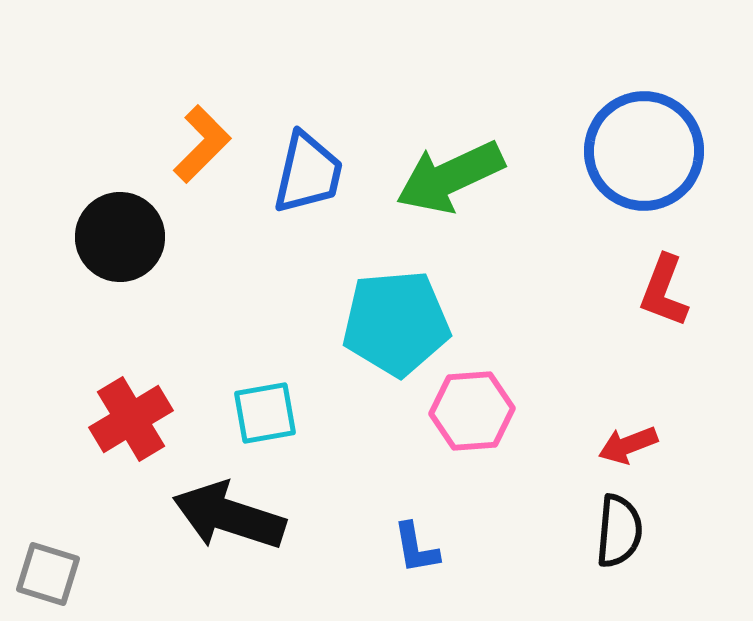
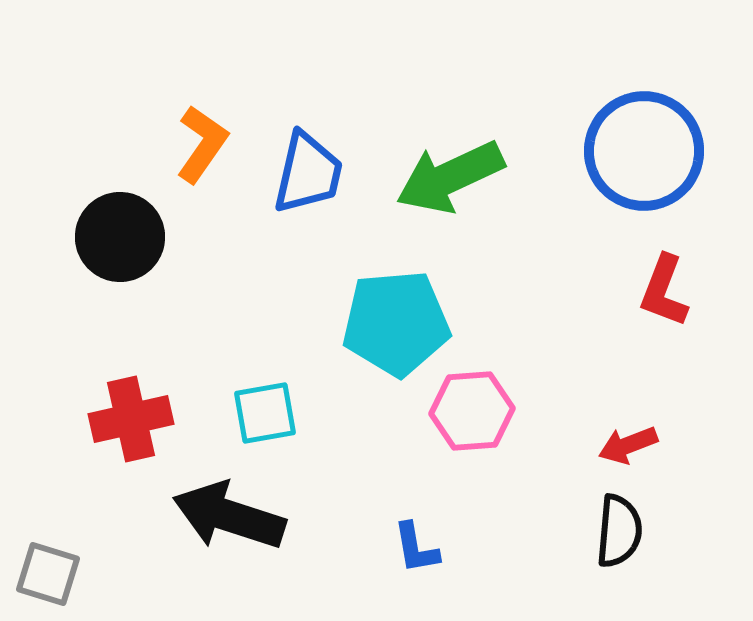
orange L-shape: rotated 10 degrees counterclockwise
red cross: rotated 18 degrees clockwise
